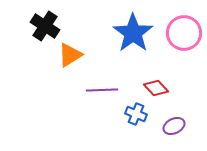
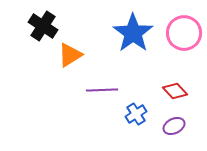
black cross: moved 2 px left
red diamond: moved 19 px right, 3 px down
blue cross: rotated 35 degrees clockwise
